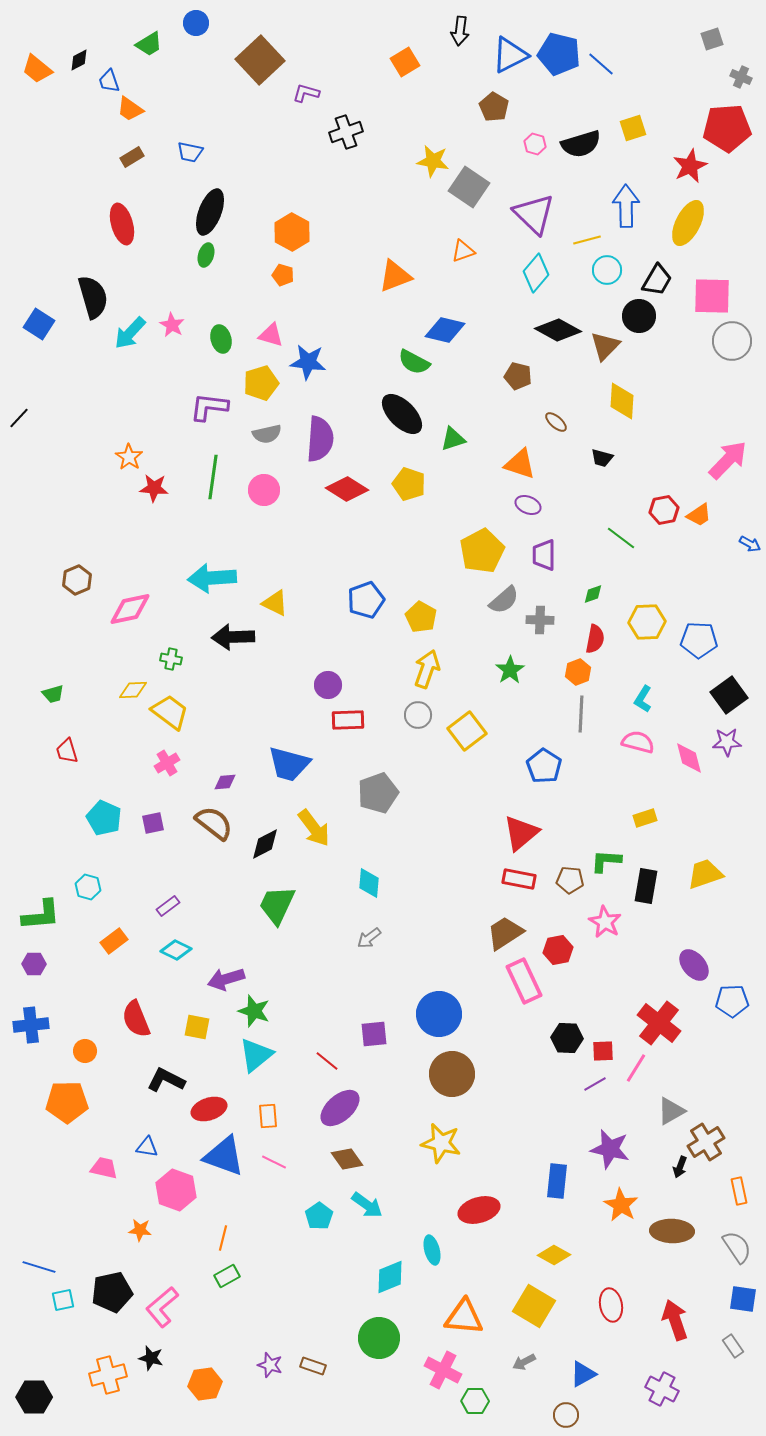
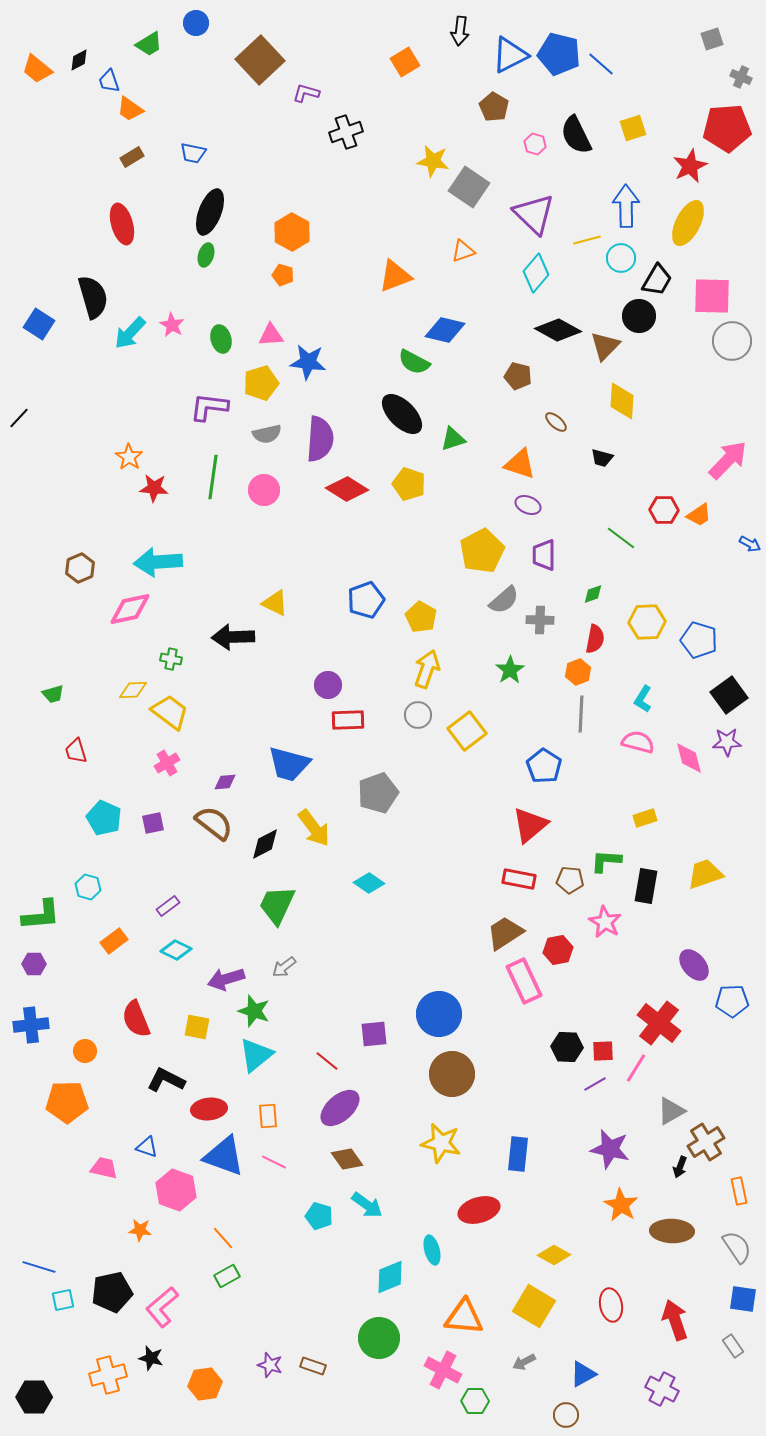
black semicircle at (581, 144): moved 5 px left, 9 px up; rotated 81 degrees clockwise
blue trapezoid at (190, 152): moved 3 px right, 1 px down
cyan circle at (607, 270): moved 14 px right, 12 px up
pink triangle at (271, 335): rotated 20 degrees counterclockwise
red hexagon at (664, 510): rotated 12 degrees clockwise
cyan arrow at (212, 578): moved 54 px left, 16 px up
brown hexagon at (77, 580): moved 3 px right, 12 px up
blue pentagon at (699, 640): rotated 15 degrees clockwise
red trapezoid at (67, 751): moved 9 px right
red triangle at (521, 833): moved 9 px right, 8 px up
cyan diamond at (369, 883): rotated 60 degrees counterclockwise
gray arrow at (369, 938): moved 85 px left, 29 px down
black hexagon at (567, 1038): moved 9 px down
red ellipse at (209, 1109): rotated 12 degrees clockwise
blue triangle at (147, 1147): rotated 10 degrees clockwise
blue rectangle at (557, 1181): moved 39 px left, 27 px up
cyan pentagon at (319, 1216): rotated 20 degrees counterclockwise
orange line at (223, 1238): rotated 55 degrees counterclockwise
